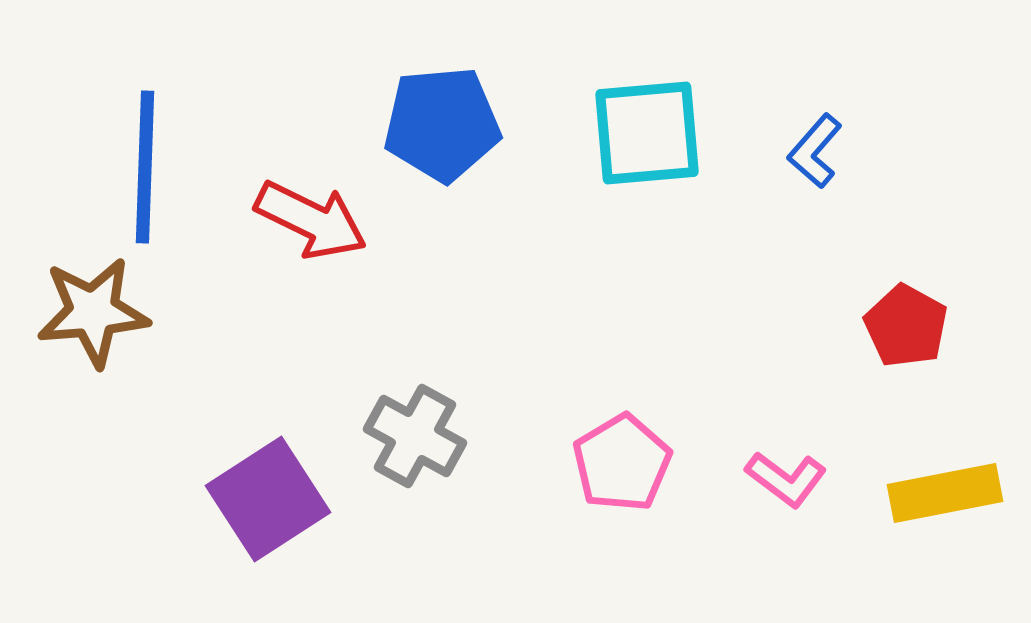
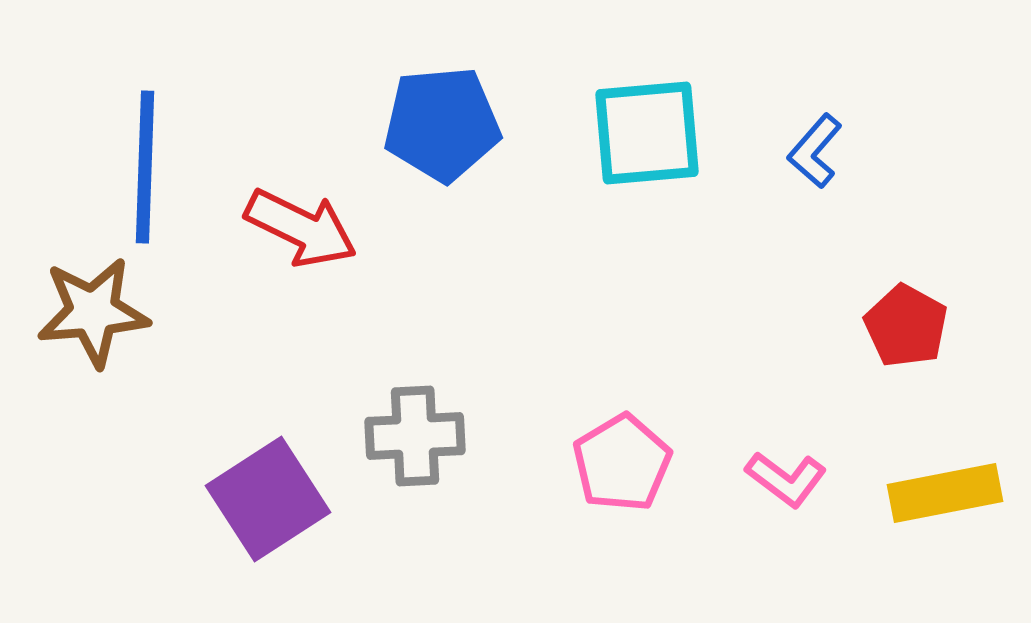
red arrow: moved 10 px left, 8 px down
gray cross: rotated 32 degrees counterclockwise
